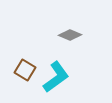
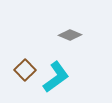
brown square: rotated 15 degrees clockwise
